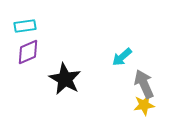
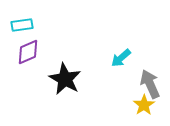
cyan rectangle: moved 3 px left, 1 px up
cyan arrow: moved 1 px left, 1 px down
gray arrow: moved 6 px right
yellow star: rotated 25 degrees counterclockwise
